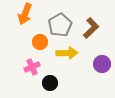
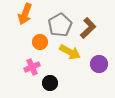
brown L-shape: moved 3 px left
yellow arrow: moved 3 px right, 1 px up; rotated 30 degrees clockwise
purple circle: moved 3 px left
